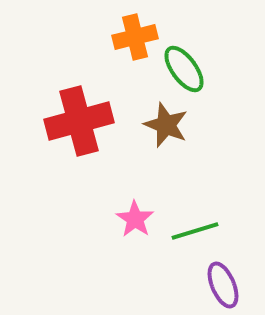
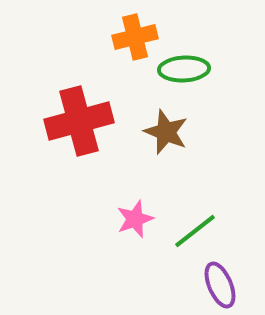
green ellipse: rotated 57 degrees counterclockwise
brown star: moved 7 px down
pink star: rotated 18 degrees clockwise
green line: rotated 21 degrees counterclockwise
purple ellipse: moved 3 px left
